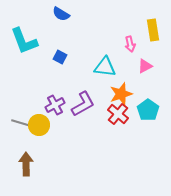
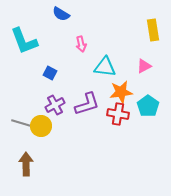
pink arrow: moved 49 px left
blue square: moved 10 px left, 16 px down
pink triangle: moved 1 px left
orange star: moved 2 px up; rotated 10 degrees clockwise
purple L-shape: moved 4 px right; rotated 12 degrees clockwise
cyan pentagon: moved 4 px up
red cross: rotated 30 degrees counterclockwise
yellow circle: moved 2 px right, 1 px down
